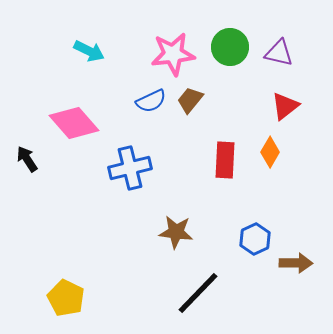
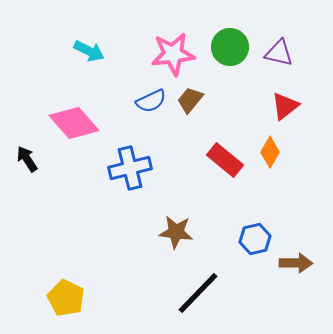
red rectangle: rotated 54 degrees counterclockwise
blue hexagon: rotated 12 degrees clockwise
